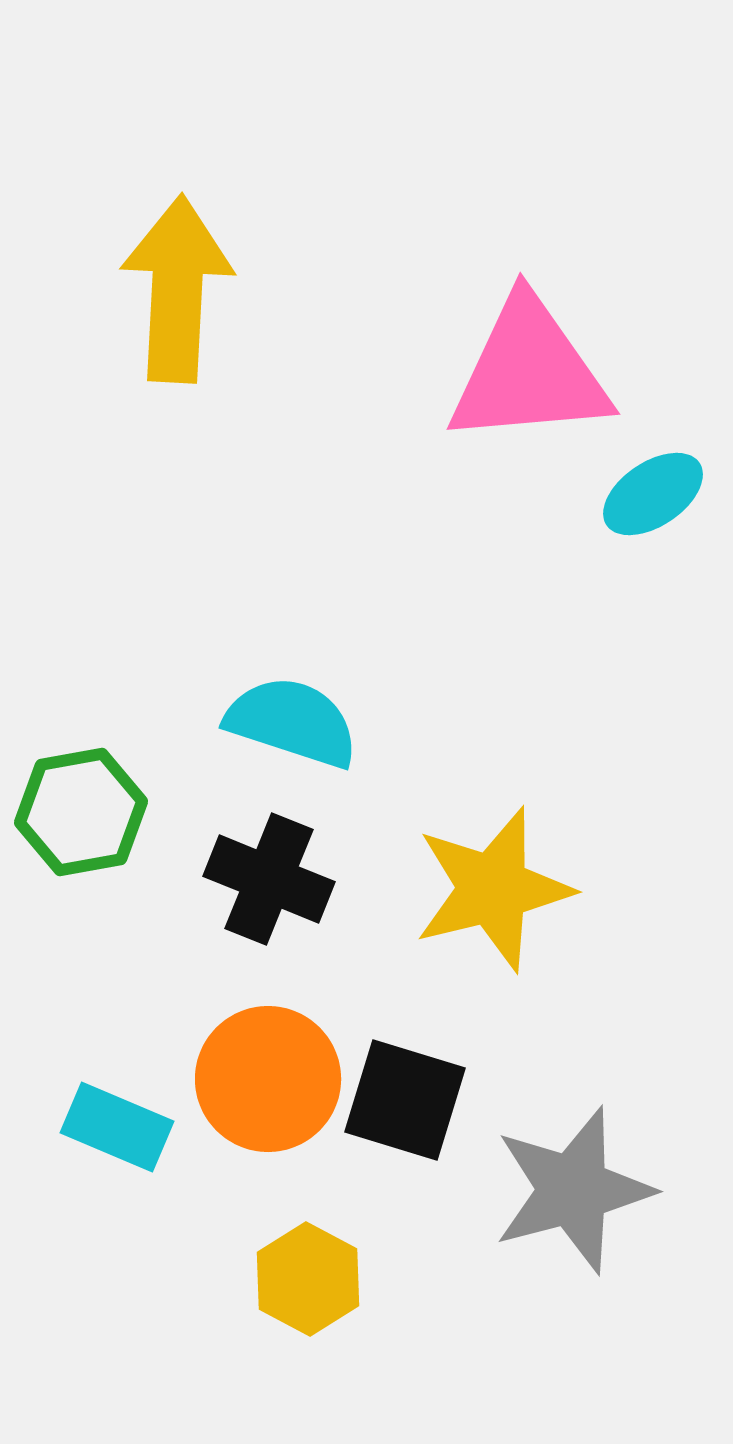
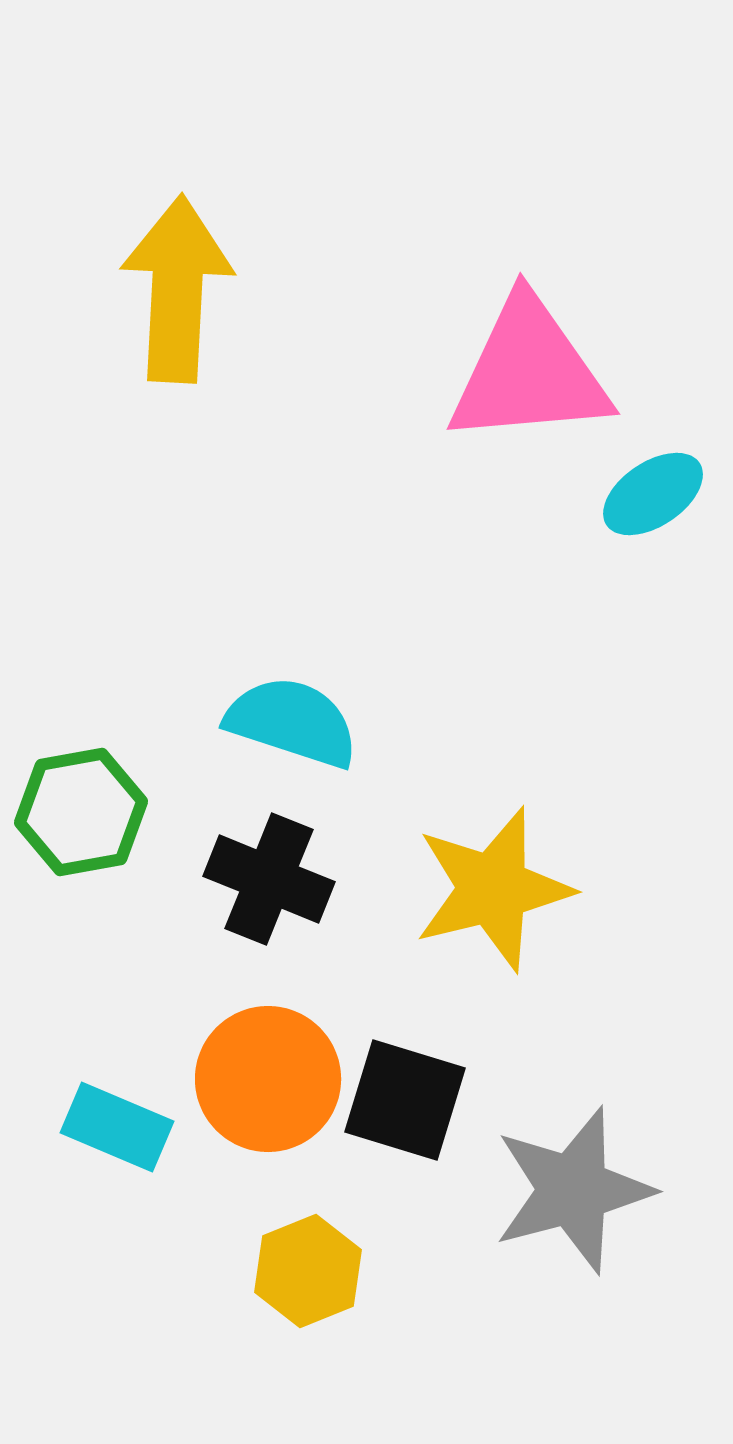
yellow hexagon: moved 8 px up; rotated 10 degrees clockwise
